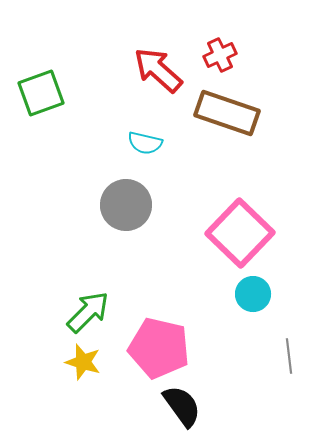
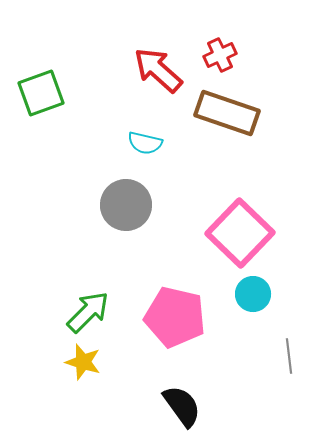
pink pentagon: moved 16 px right, 31 px up
